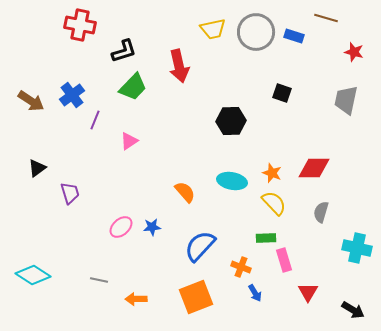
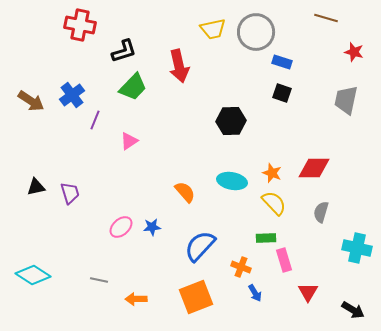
blue rectangle: moved 12 px left, 26 px down
black triangle: moved 1 px left, 19 px down; rotated 24 degrees clockwise
